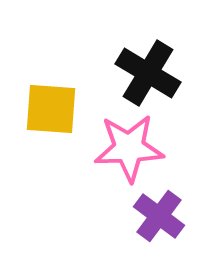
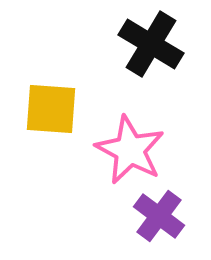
black cross: moved 3 px right, 29 px up
pink star: moved 1 px right, 2 px down; rotated 30 degrees clockwise
